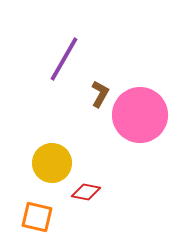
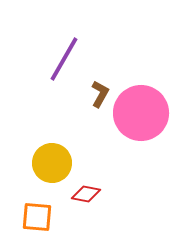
pink circle: moved 1 px right, 2 px up
red diamond: moved 2 px down
orange square: rotated 8 degrees counterclockwise
